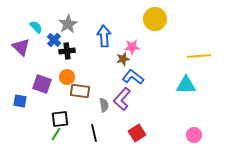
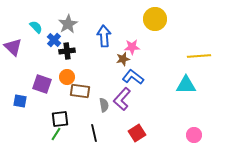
purple triangle: moved 8 px left
